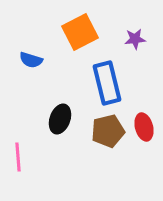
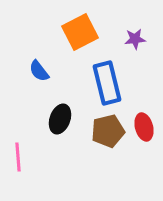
blue semicircle: moved 8 px right, 11 px down; rotated 35 degrees clockwise
